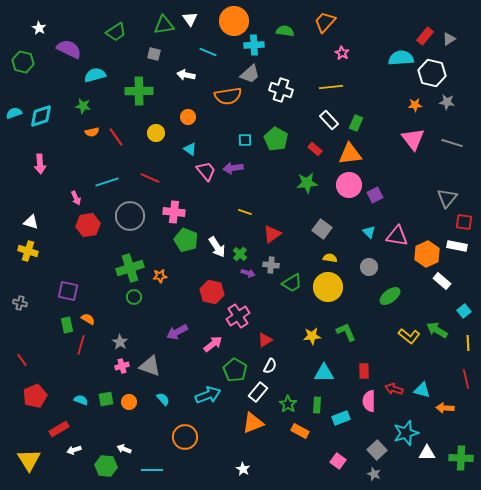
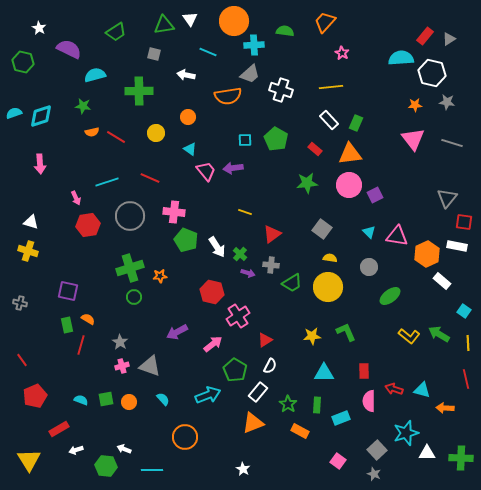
red line at (116, 137): rotated 24 degrees counterclockwise
cyan square at (464, 311): rotated 16 degrees counterclockwise
green arrow at (437, 330): moved 2 px right, 4 px down
white arrow at (74, 450): moved 2 px right
